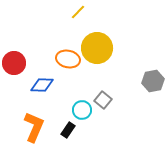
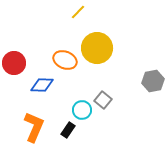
orange ellipse: moved 3 px left, 1 px down; rotated 10 degrees clockwise
